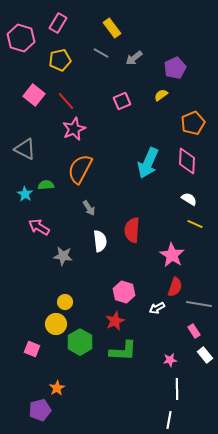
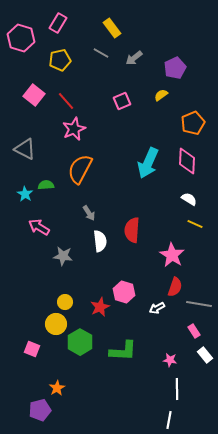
gray arrow at (89, 208): moved 5 px down
red star at (115, 321): moved 15 px left, 14 px up
pink star at (170, 360): rotated 16 degrees clockwise
